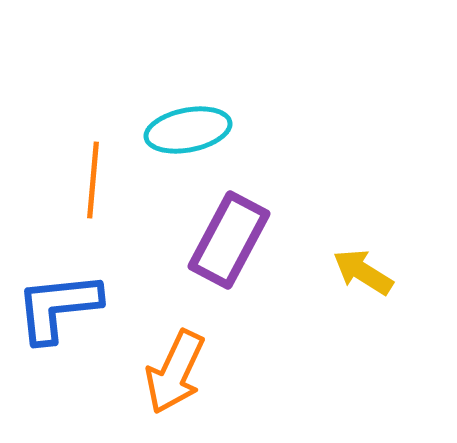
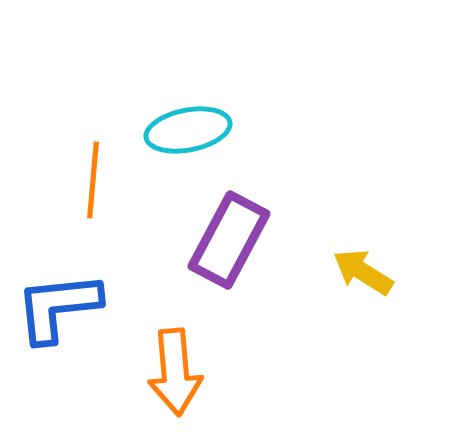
orange arrow: rotated 30 degrees counterclockwise
